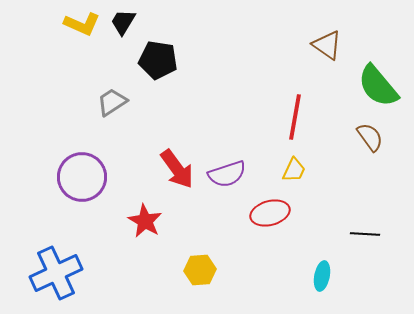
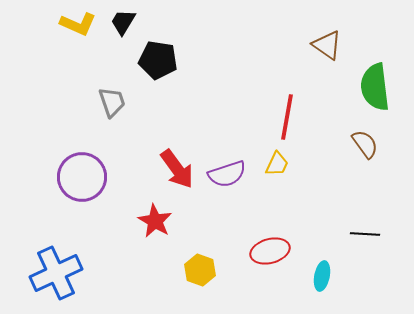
yellow L-shape: moved 4 px left
green semicircle: moved 3 px left, 1 px down; rotated 33 degrees clockwise
gray trapezoid: rotated 104 degrees clockwise
red line: moved 8 px left
brown semicircle: moved 5 px left, 7 px down
yellow trapezoid: moved 17 px left, 6 px up
red ellipse: moved 38 px down
red star: moved 10 px right
yellow hexagon: rotated 24 degrees clockwise
